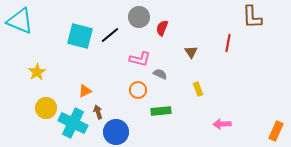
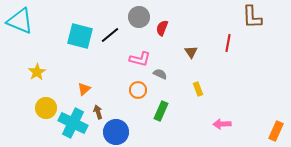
orange triangle: moved 1 px left, 2 px up; rotated 16 degrees counterclockwise
green rectangle: rotated 60 degrees counterclockwise
